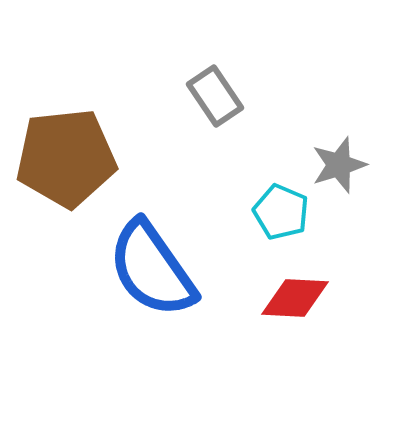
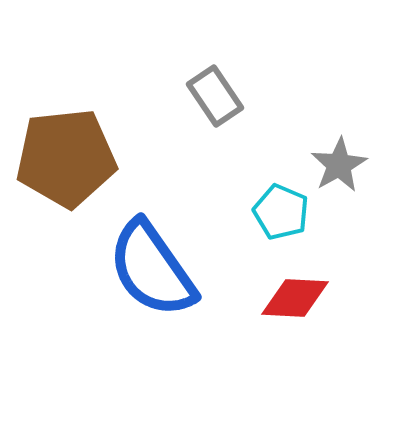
gray star: rotated 12 degrees counterclockwise
